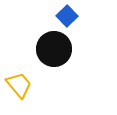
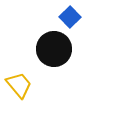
blue square: moved 3 px right, 1 px down
